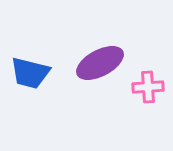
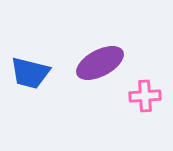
pink cross: moved 3 px left, 9 px down
